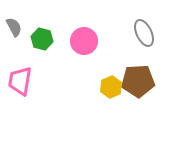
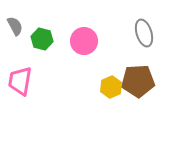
gray semicircle: moved 1 px right, 1 px up
gray ellipse: rotated 8 degrees clockwise
